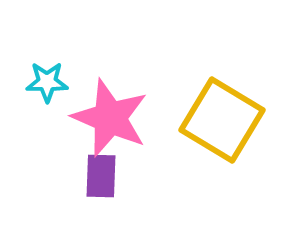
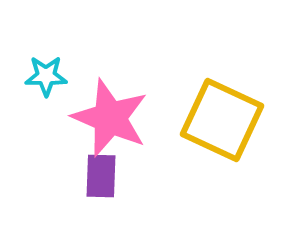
cyan star: moved 1 px left, 6 px up
yellow square: rotated 6 degrees counterclockwise
